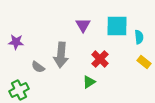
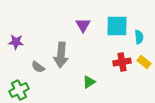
red cross: moved 22 px right, 3 px down; rotated 36 degrees clockwise
